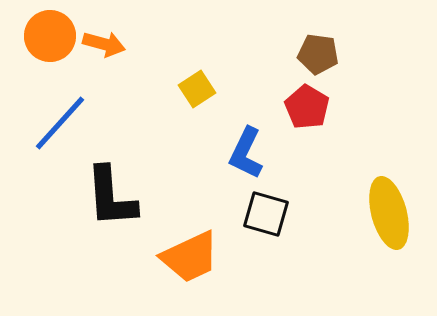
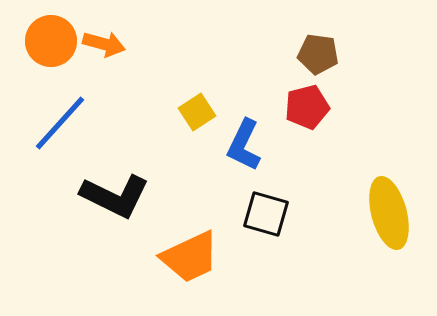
orange circle: moved 1 px right, 5 px down
yellow square: moved 23 px down
red pentagon: rotated 27 degrees clockwise
blue L-shape: moved 2 px left, 8 px up
black L-shape: moved 4 px right, 1 px up; rotated 60 degrees counterclockwise
